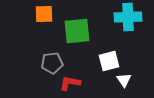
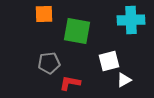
cyan cross: moved 3 px right, 3 px down
green square: rotated 16 degrees clockwise
gray pentagon: moved 3 px left
white triangle: rotated 35 degrees clockwise
